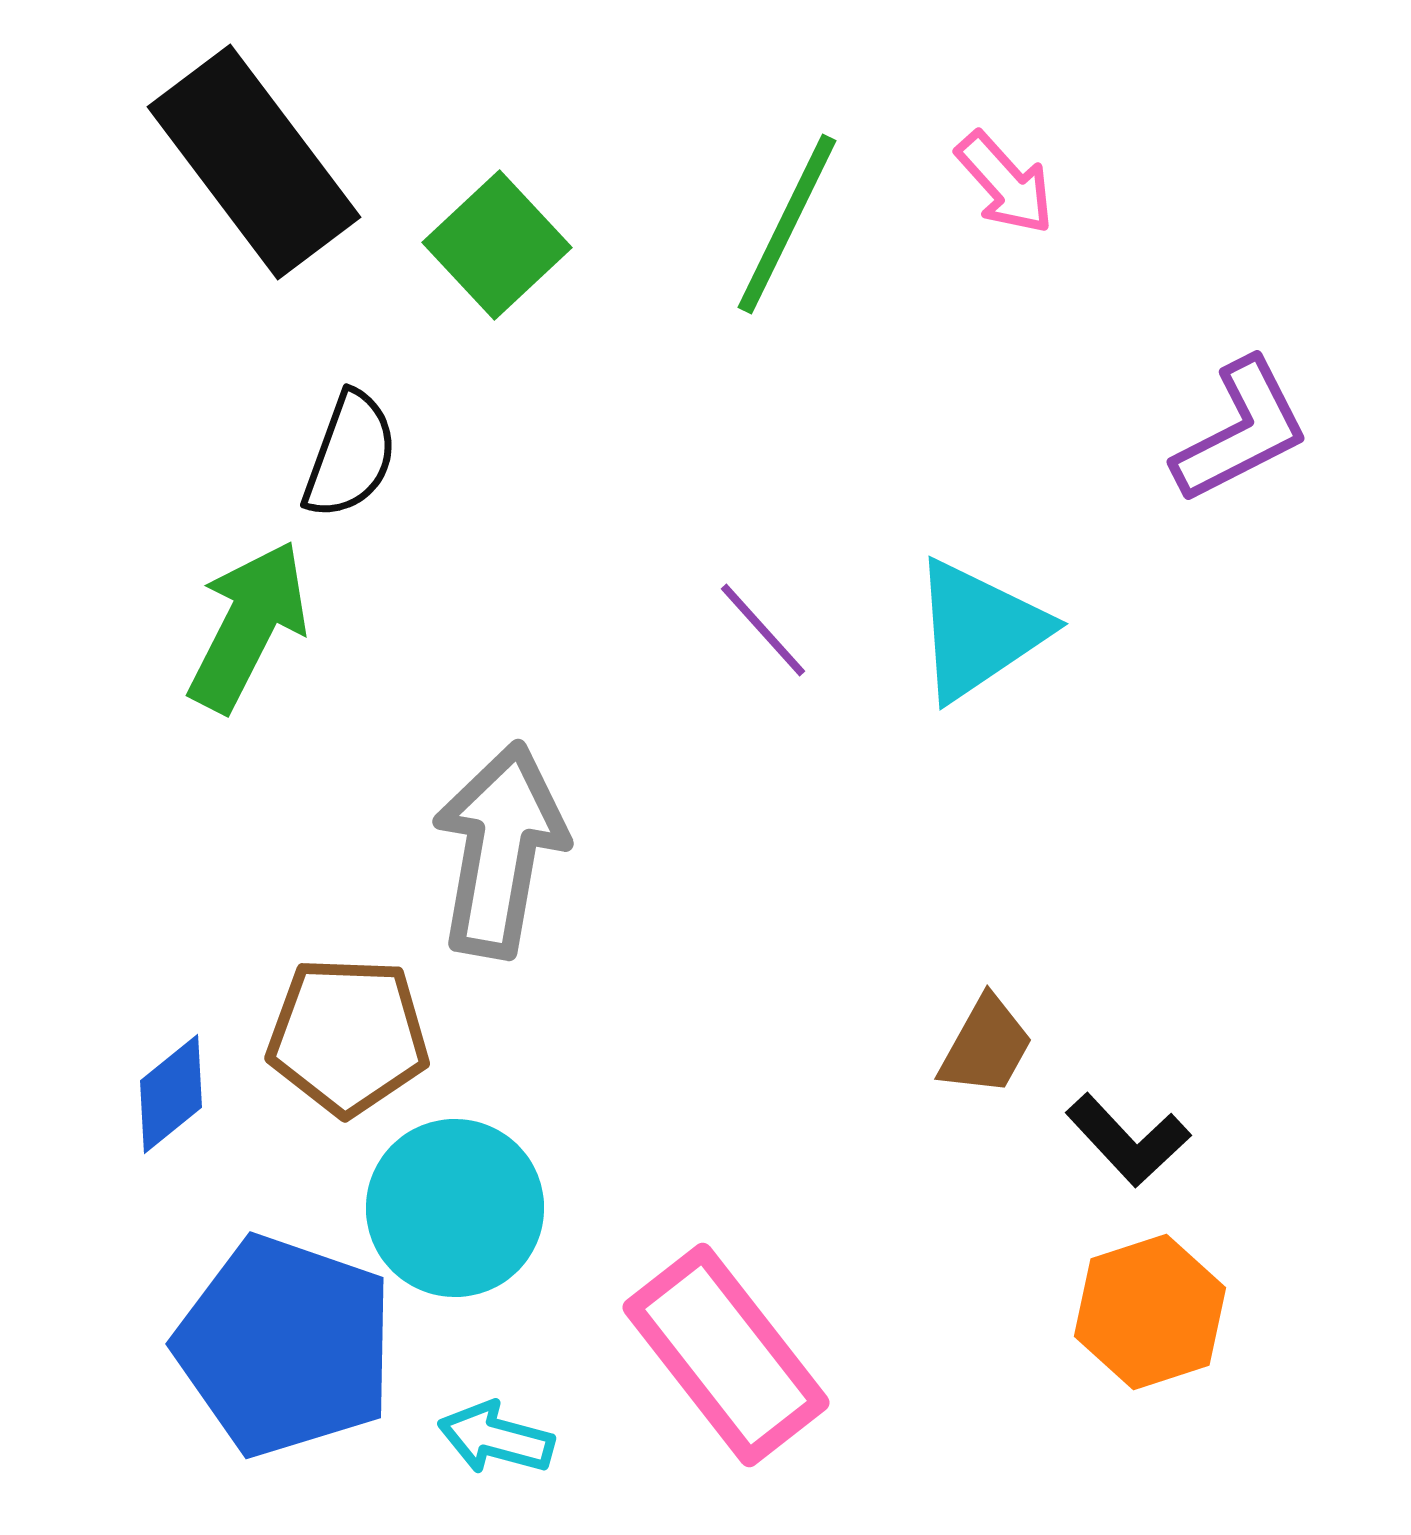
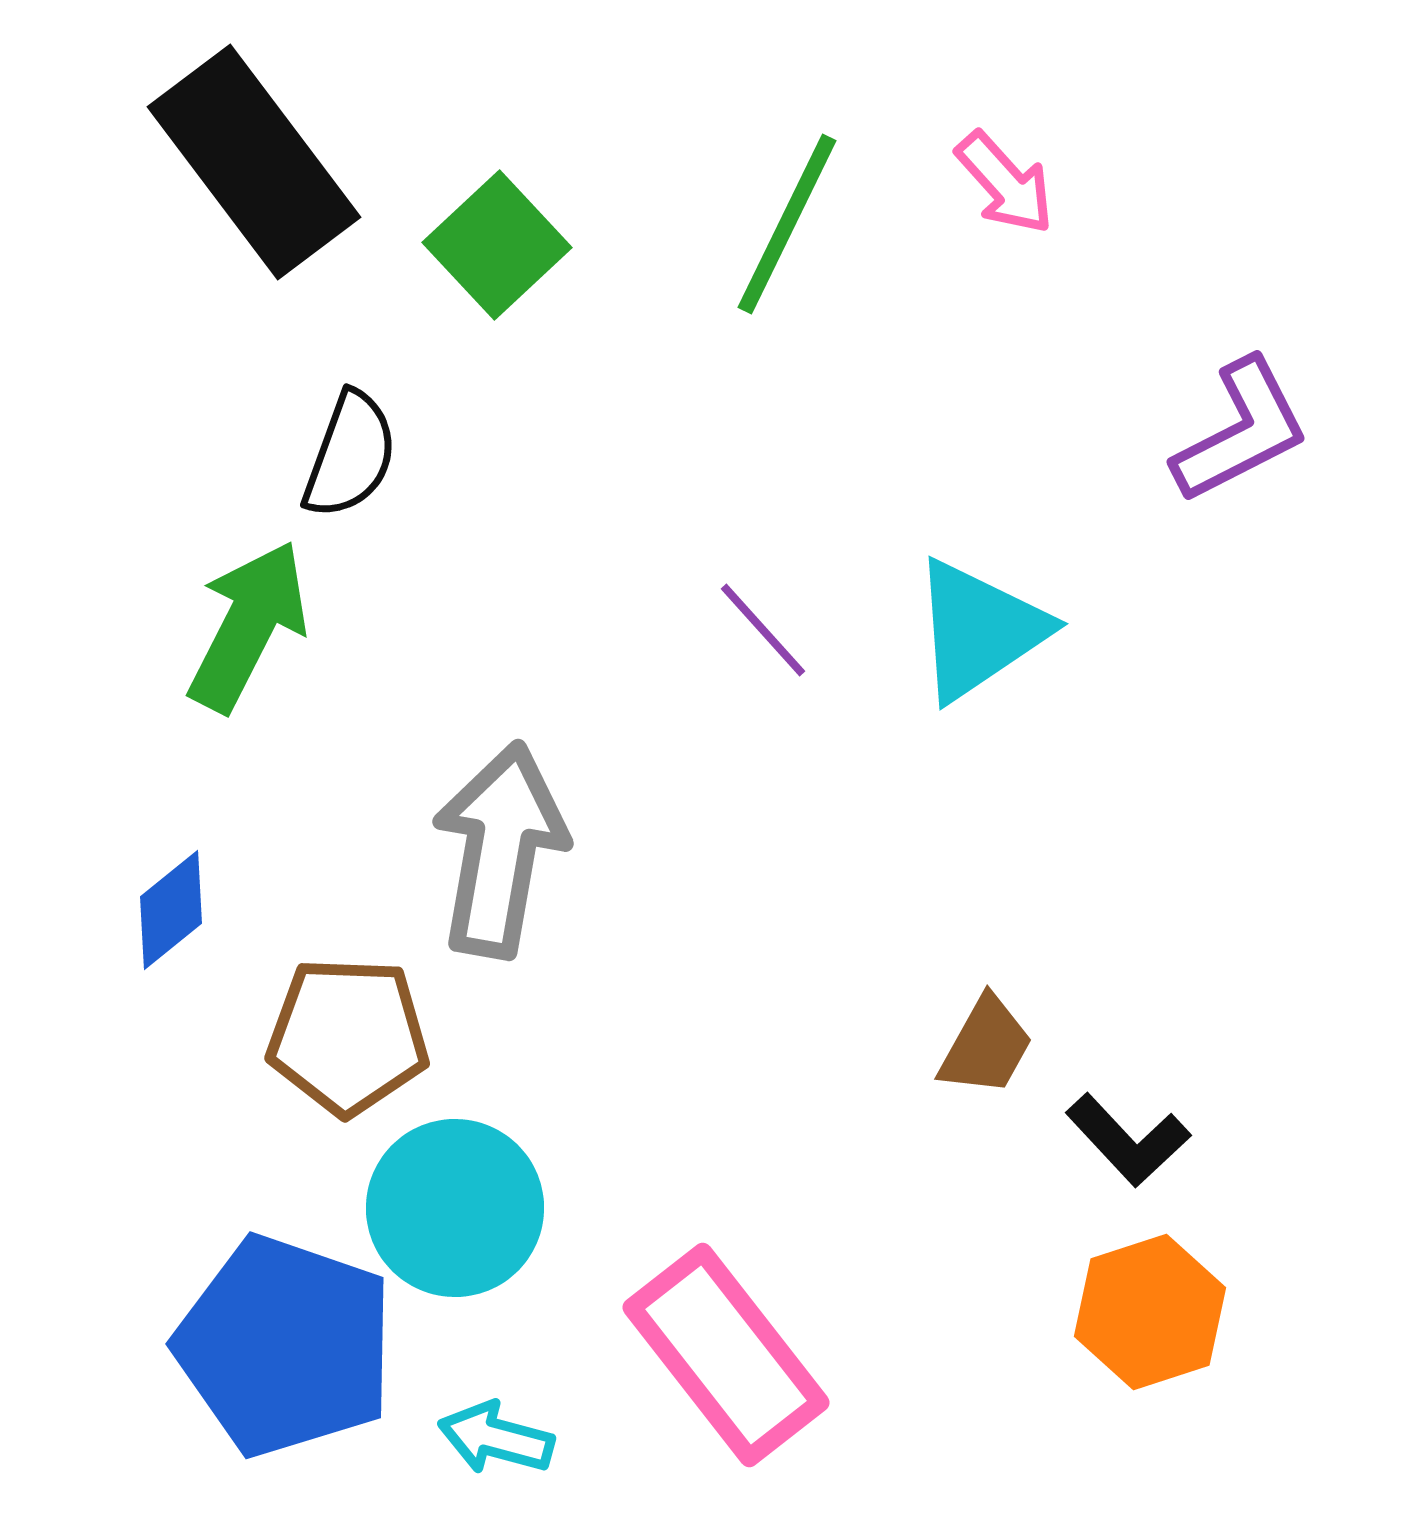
blue diamond: moved 184 px up
